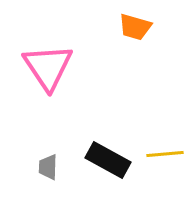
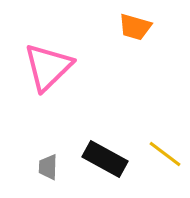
pink triangle: rotated 20 degrees clockwise
yellow line: rotated 42 degrees clockwise
black rectangle: moved 3 px left, 1 px up
